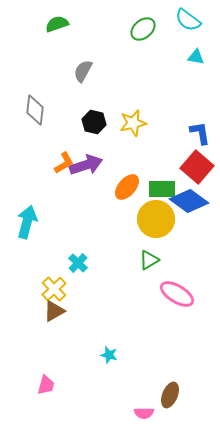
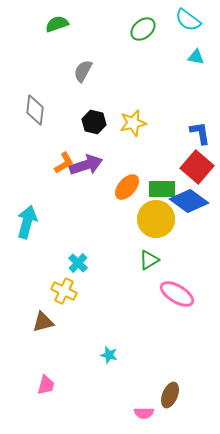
yellow cross: moved 10 px right, 2 px down; rotated 20 degrees counterclockwise
brown triangle: moved 11 px left, 11 px down; rotated 15 degrees clockwise
